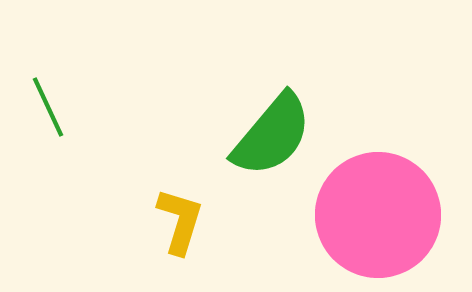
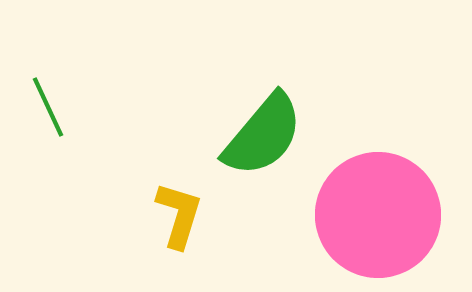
green semicircle: moved 9 px left
yellow L-shape: moved 1 px left, 6 px up
